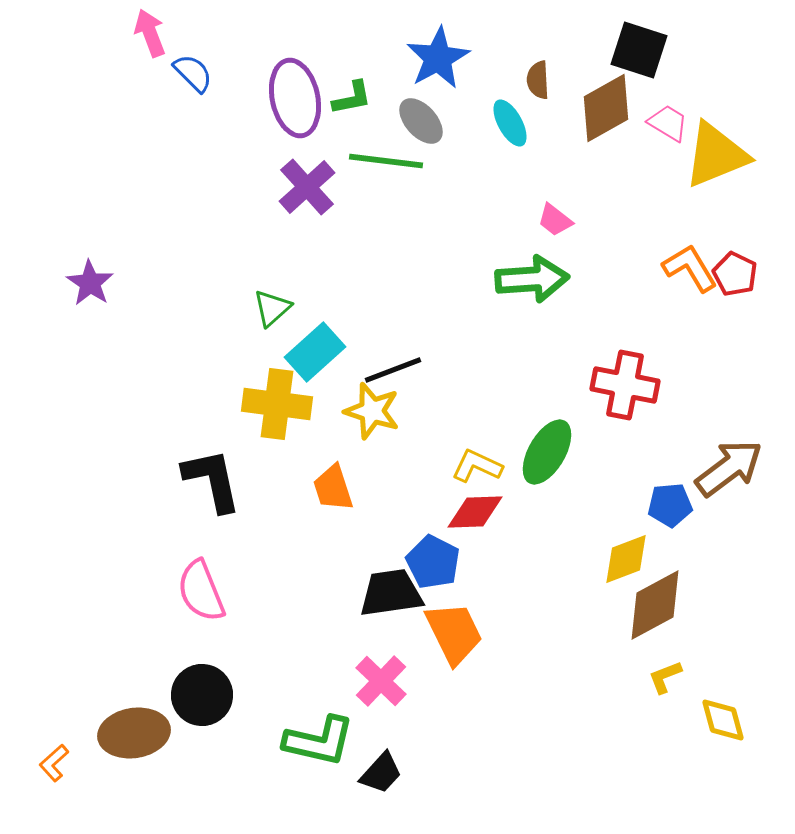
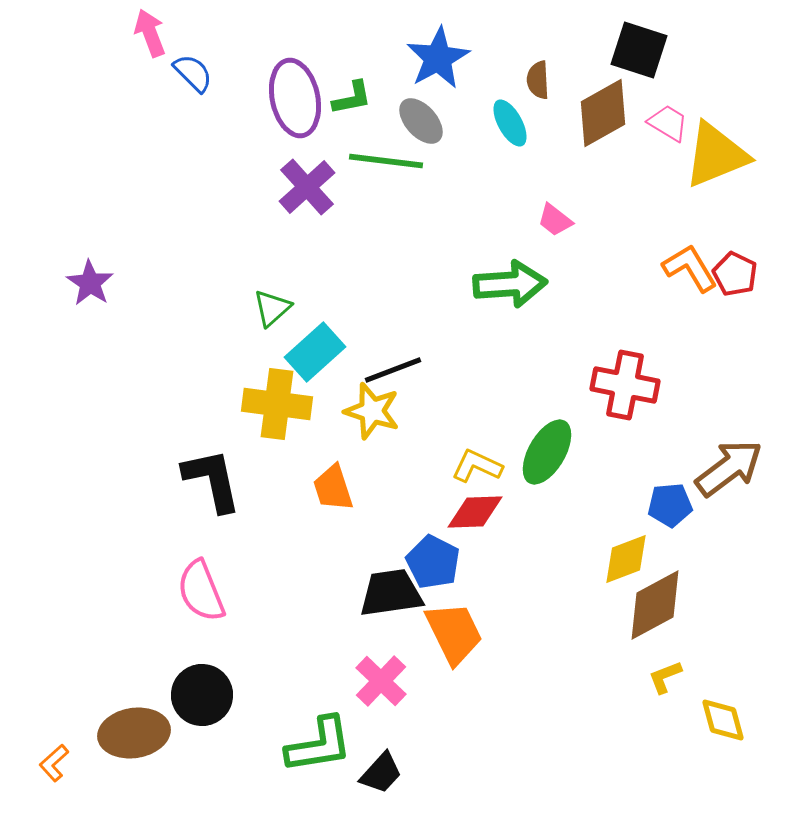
brown diamond at (606, 108): moved 3 px left, 5 px down
green arrow at (532, 279): moved 22 px left, 5 px down
green L-shape at (319, 741): moved 4 px down; rotated 22 degrees counterclockwise
